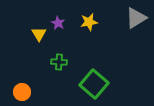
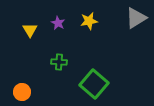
yellow star: moved 1 px up
yellow triangle: moved 9 px left, 4 px up
